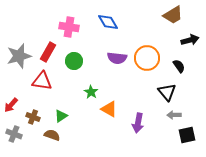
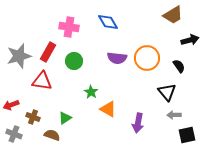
red arrow: rotated 28 degrees clockwise
orange triangle: moved 1 px left
green triangle: moved 4 px right, 2 px down
